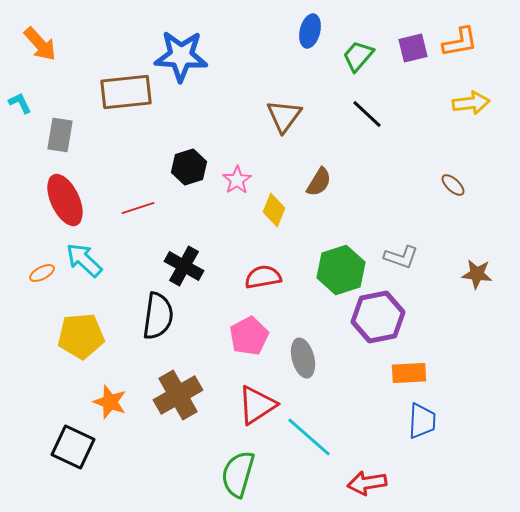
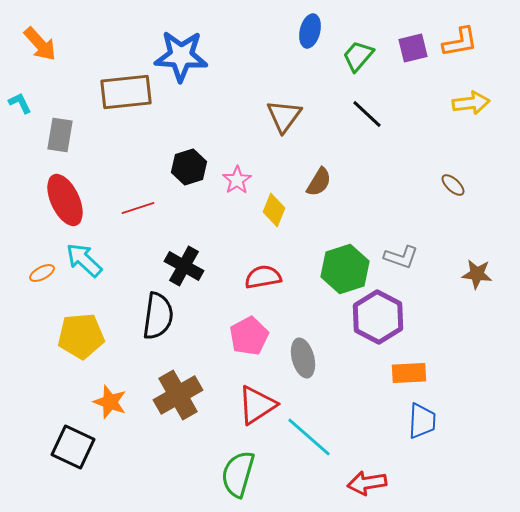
green hexagon: moved 4 px right, 1 px up
purple hexagon: rotated 21 degrees counterclockwise
